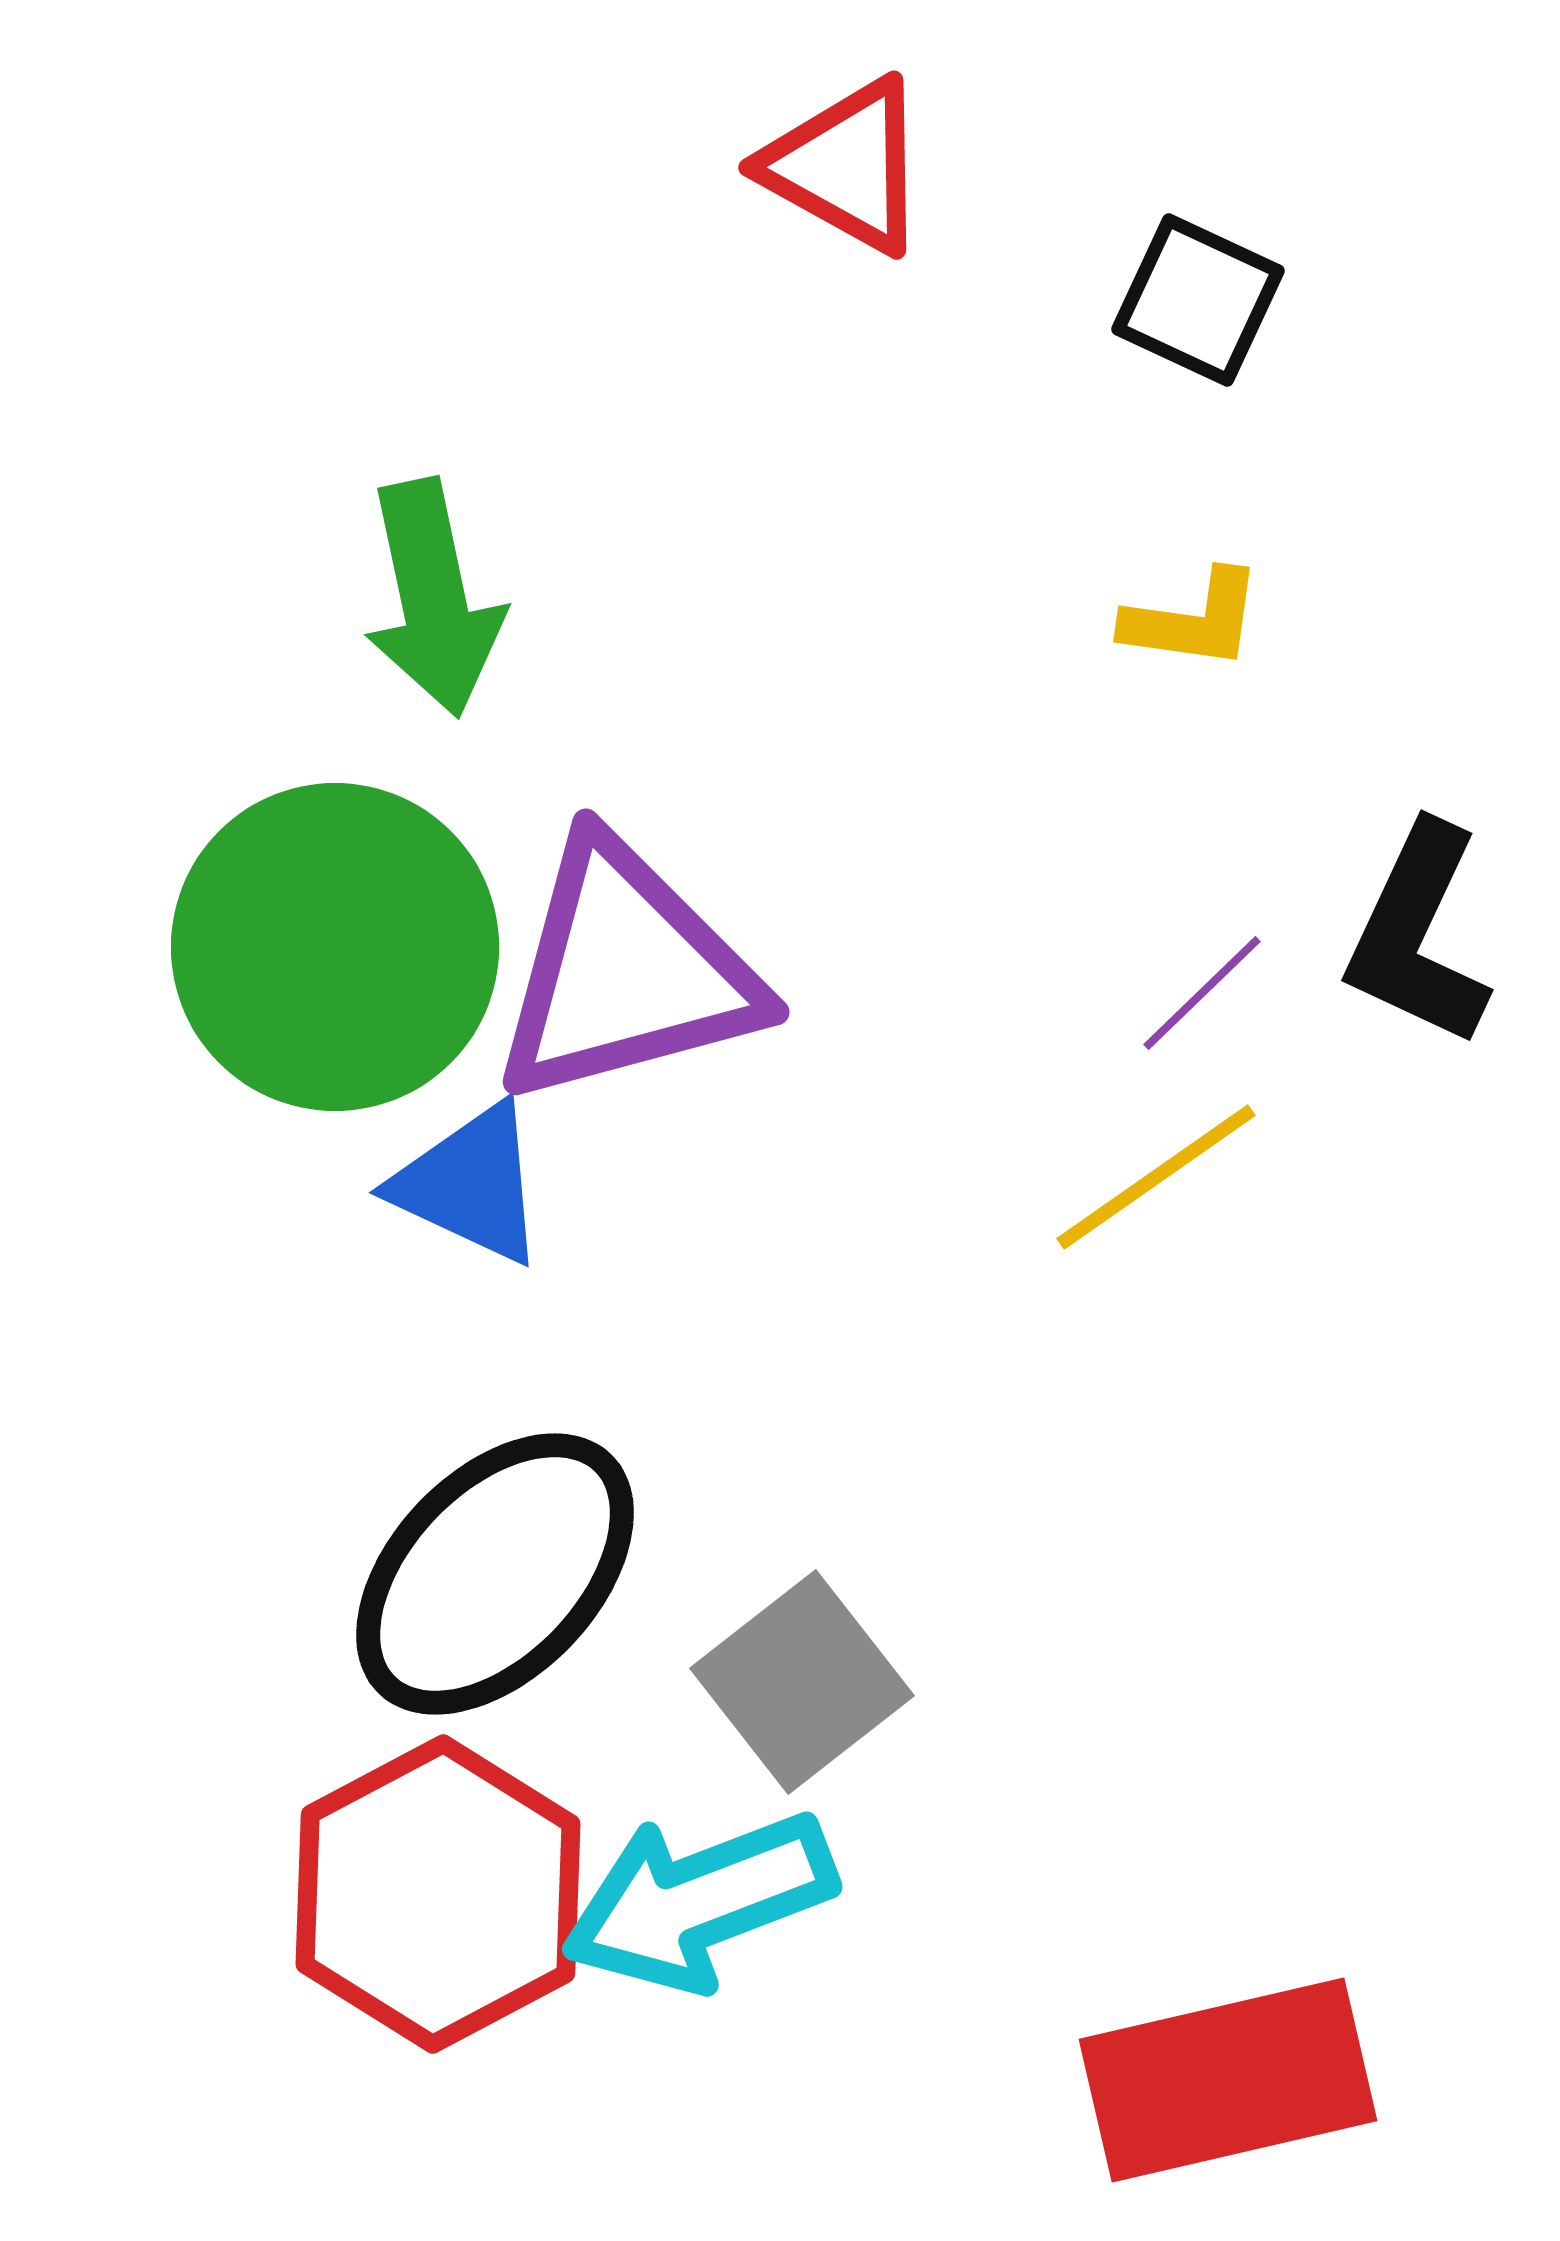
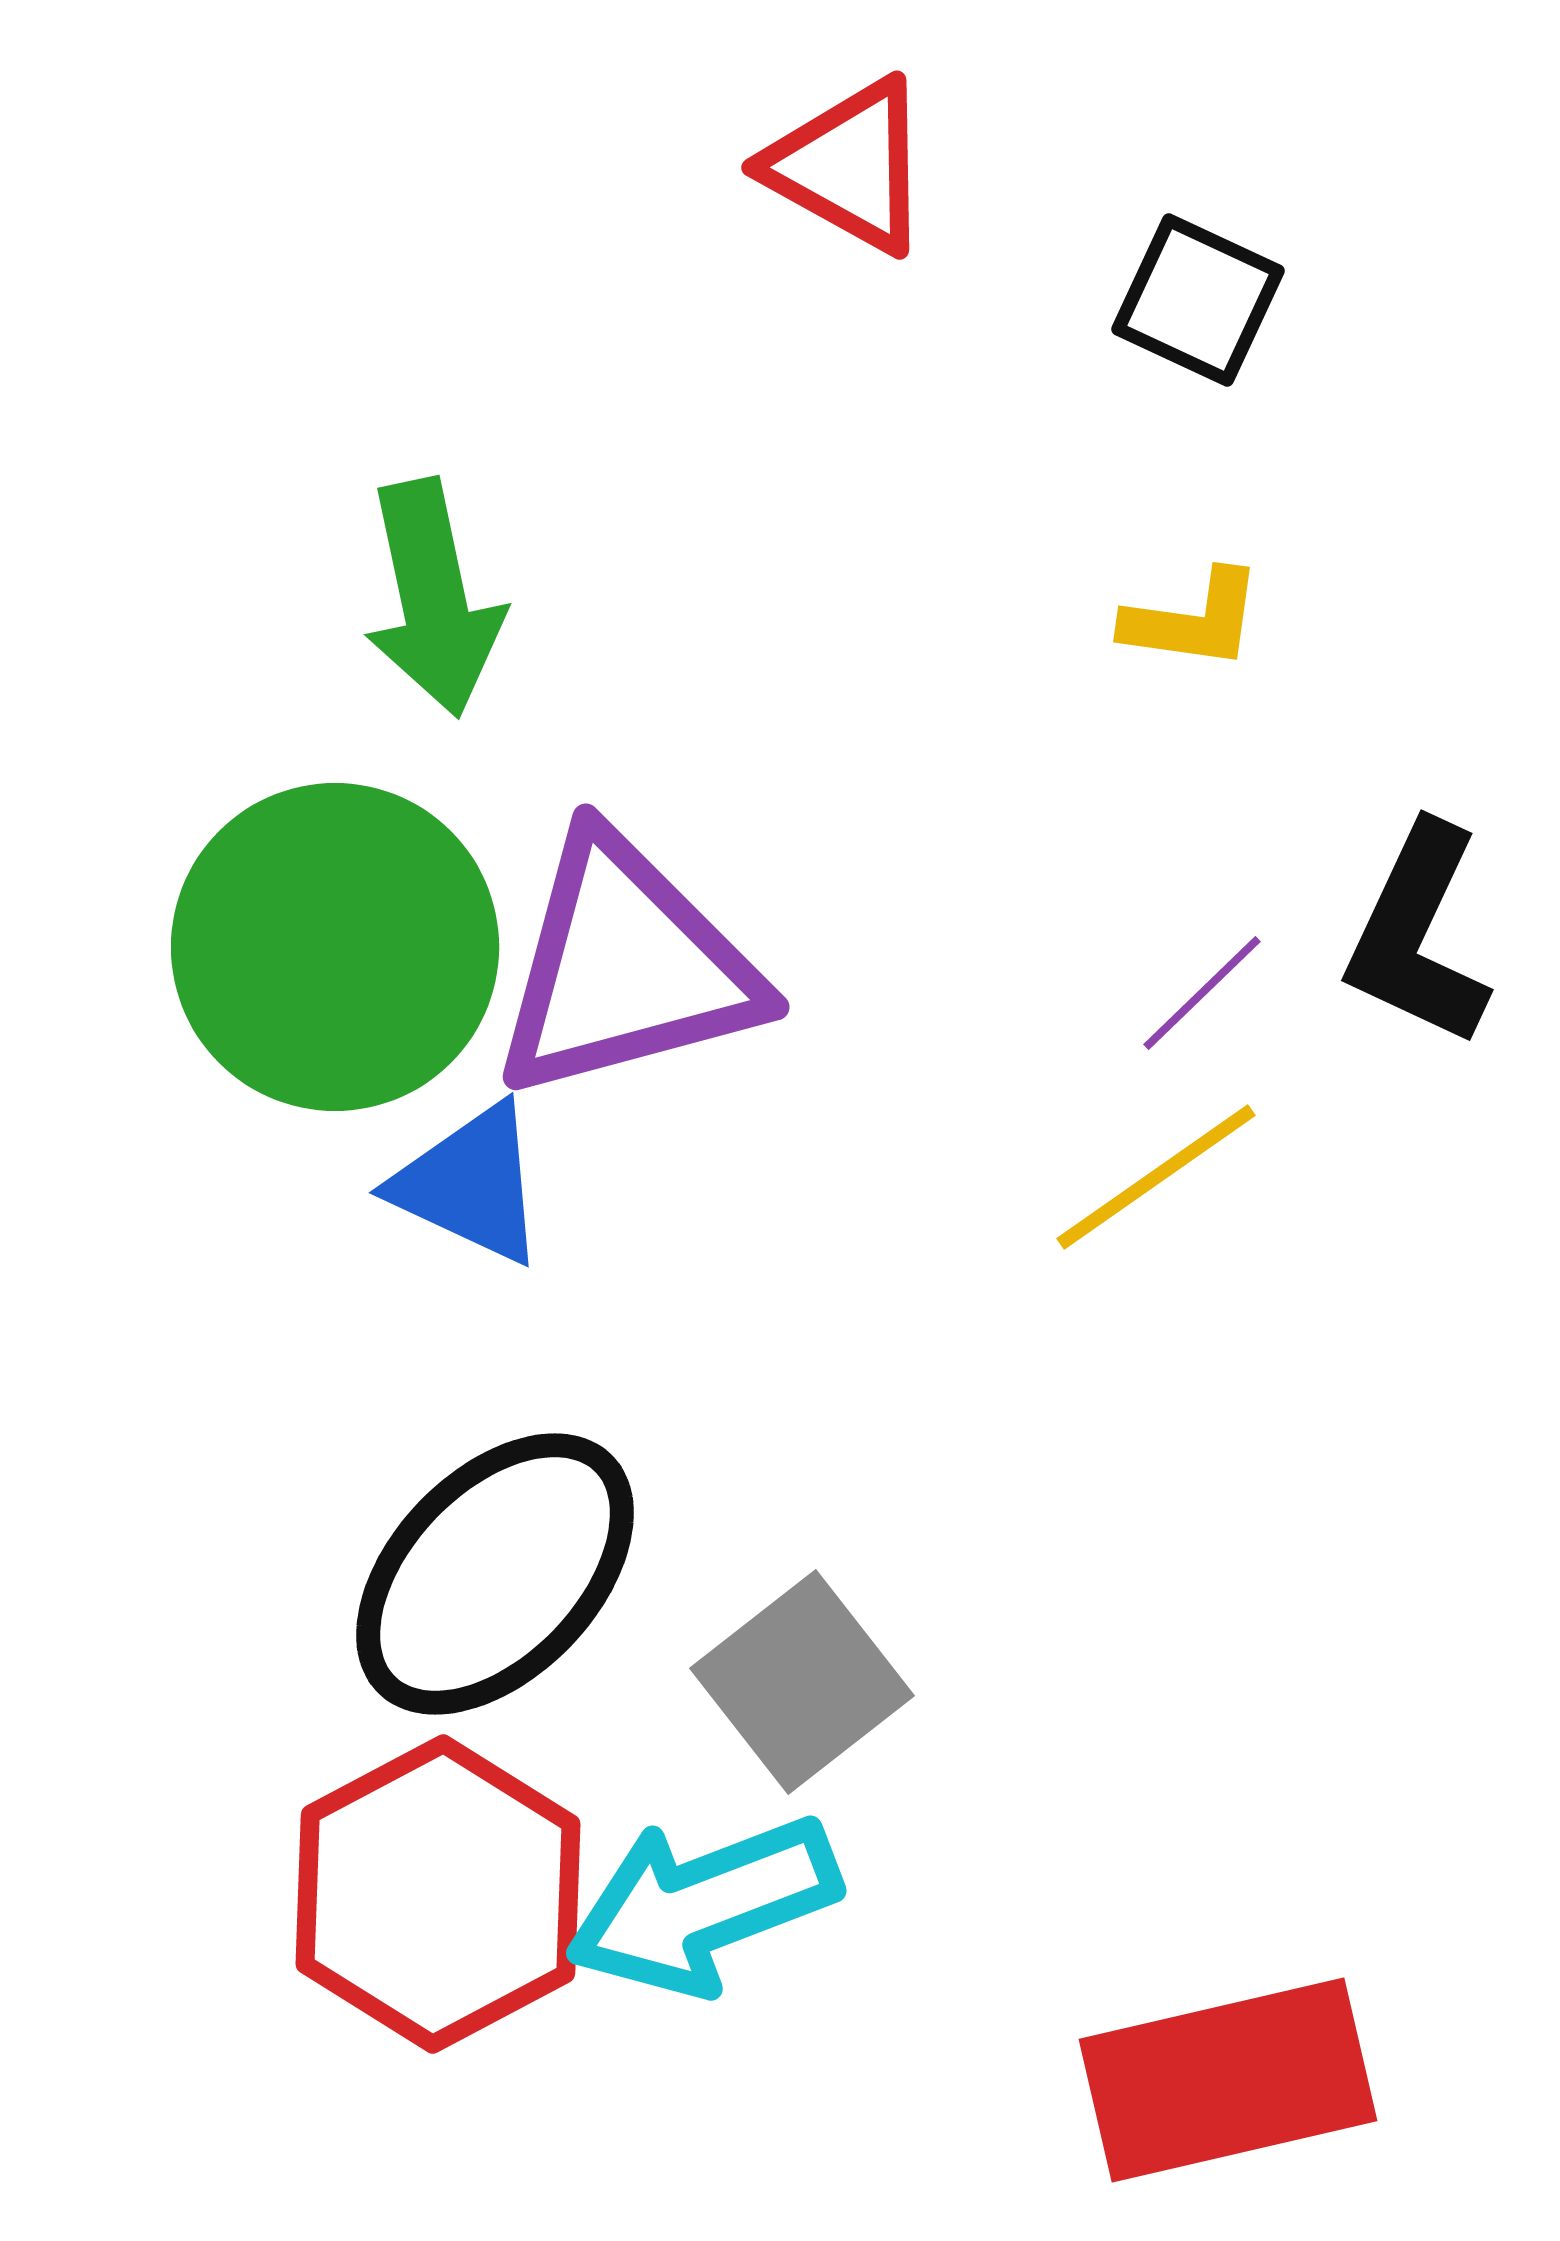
red triangle: moved 3 px right
purple triangle: moved 5 px up
cyan arrow: moved 4 px right, 4 px down
